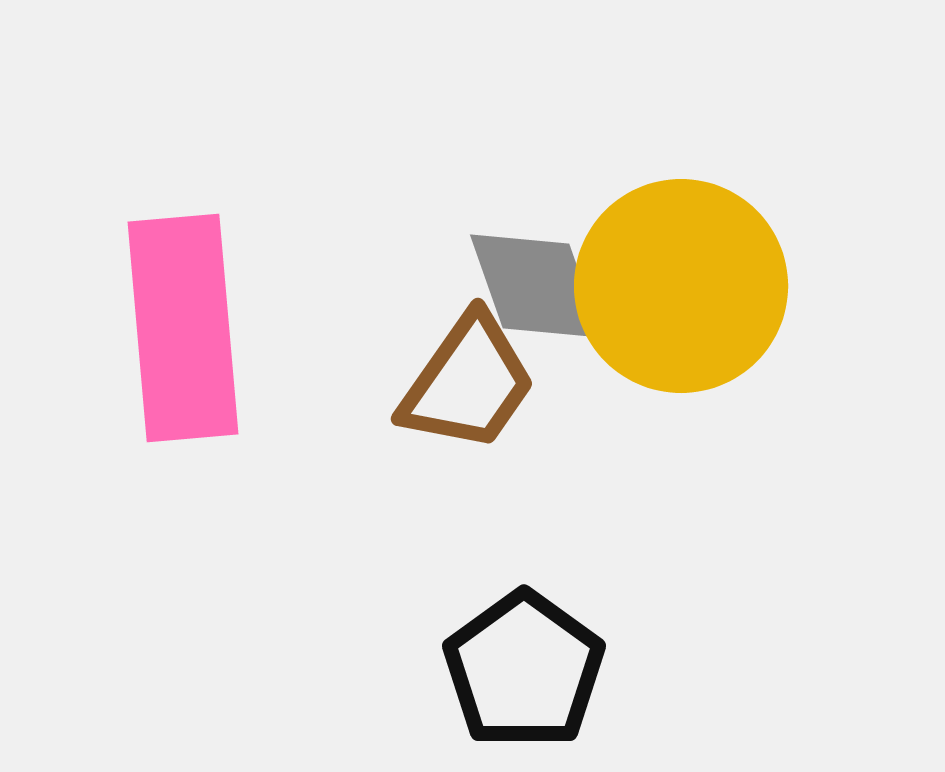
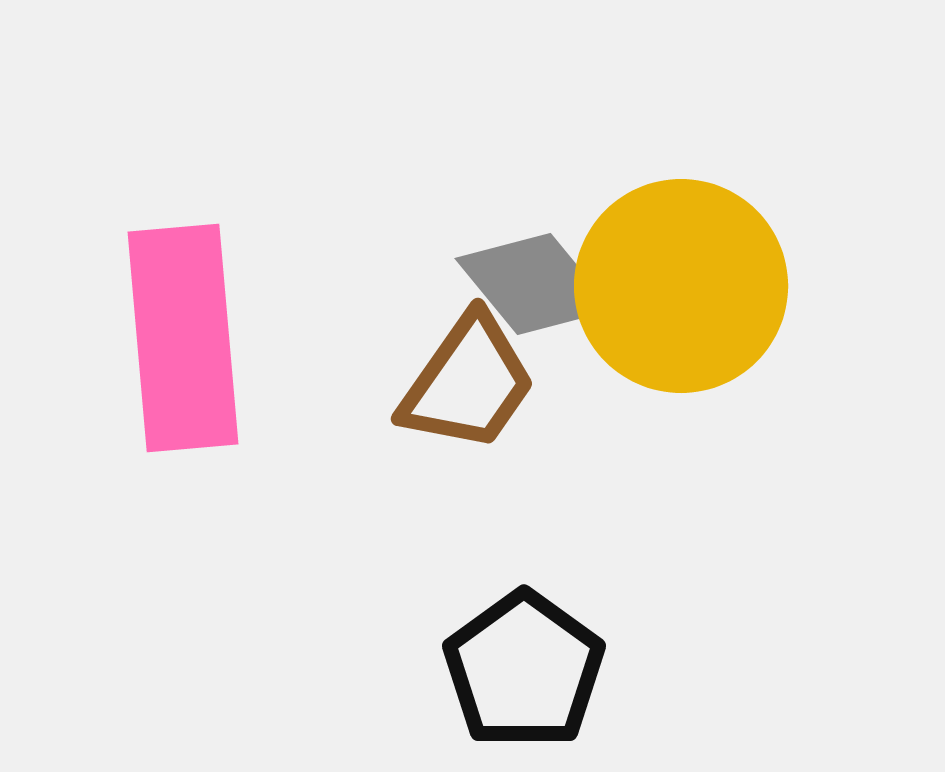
gray diamond: moved 2 px left, 2 px up; rotated 20 degrees counterclockwise
pink rectangle: moved 10 px down
